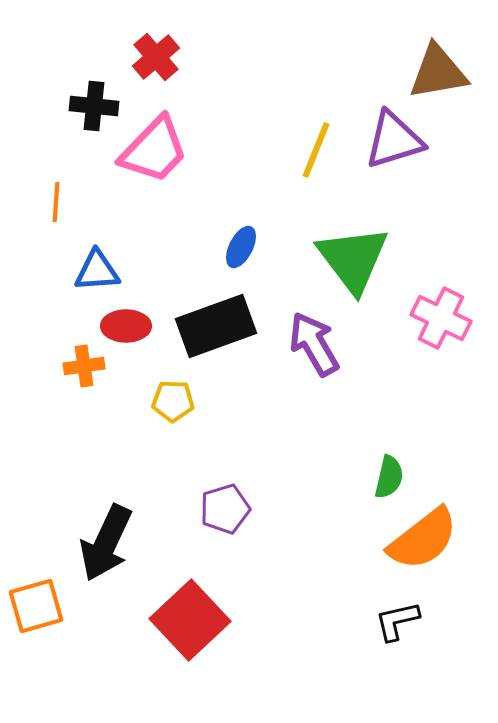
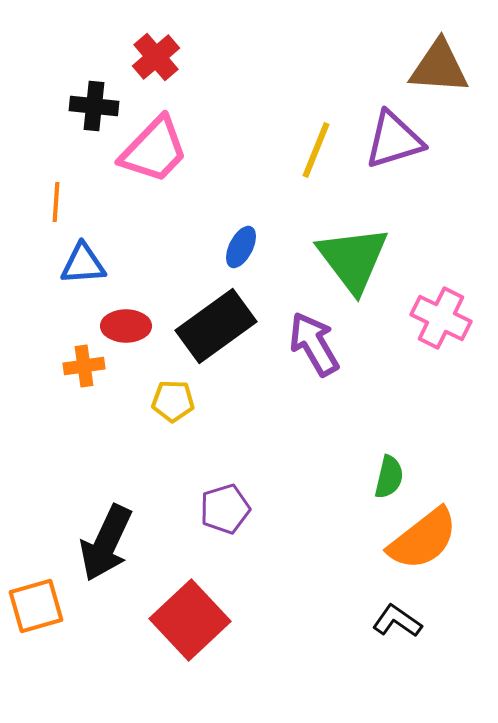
brown triangle: moved 1 px right, 5 px up; rotated 14 degrees clockwise
blue triangle: moved 14 px left, 7 px up
black rectangle: rotated 16 degrees counterclockwise
black L-shape: rotated 48 degrees clockwise
